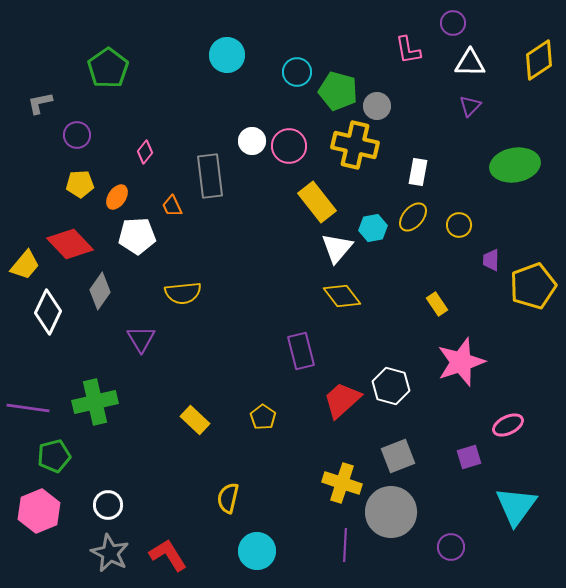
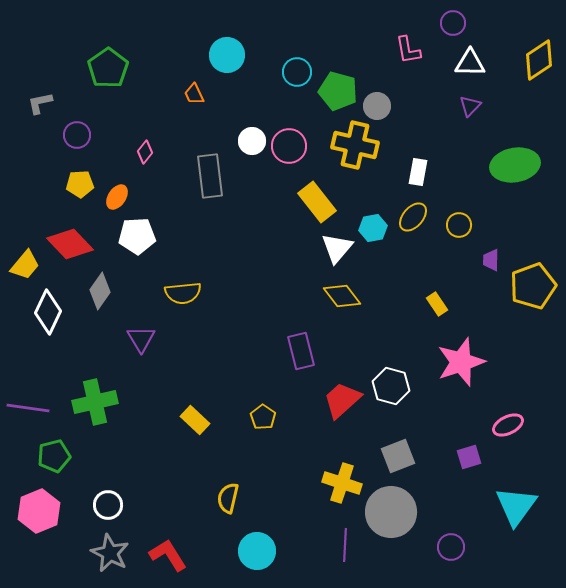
orange trapezoid at (172, 206): moved 22 px right, 112 px up
